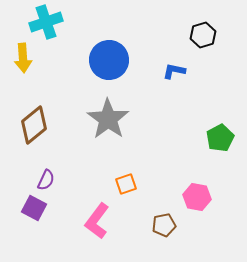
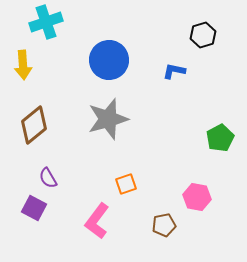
yellow arrow: moved 7 px down
gray star: rotated 21 degrees clockwise
purple semicircle: moved 2 px right, 2 px up; rotated 125 degrees clockwise
